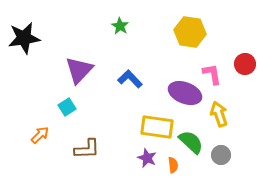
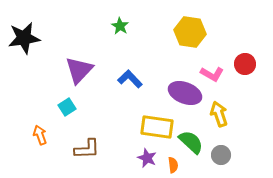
pink L-shape: rotated 130 degrees clockwise
orange arrow: rotated 66 degrees counterclockwise
